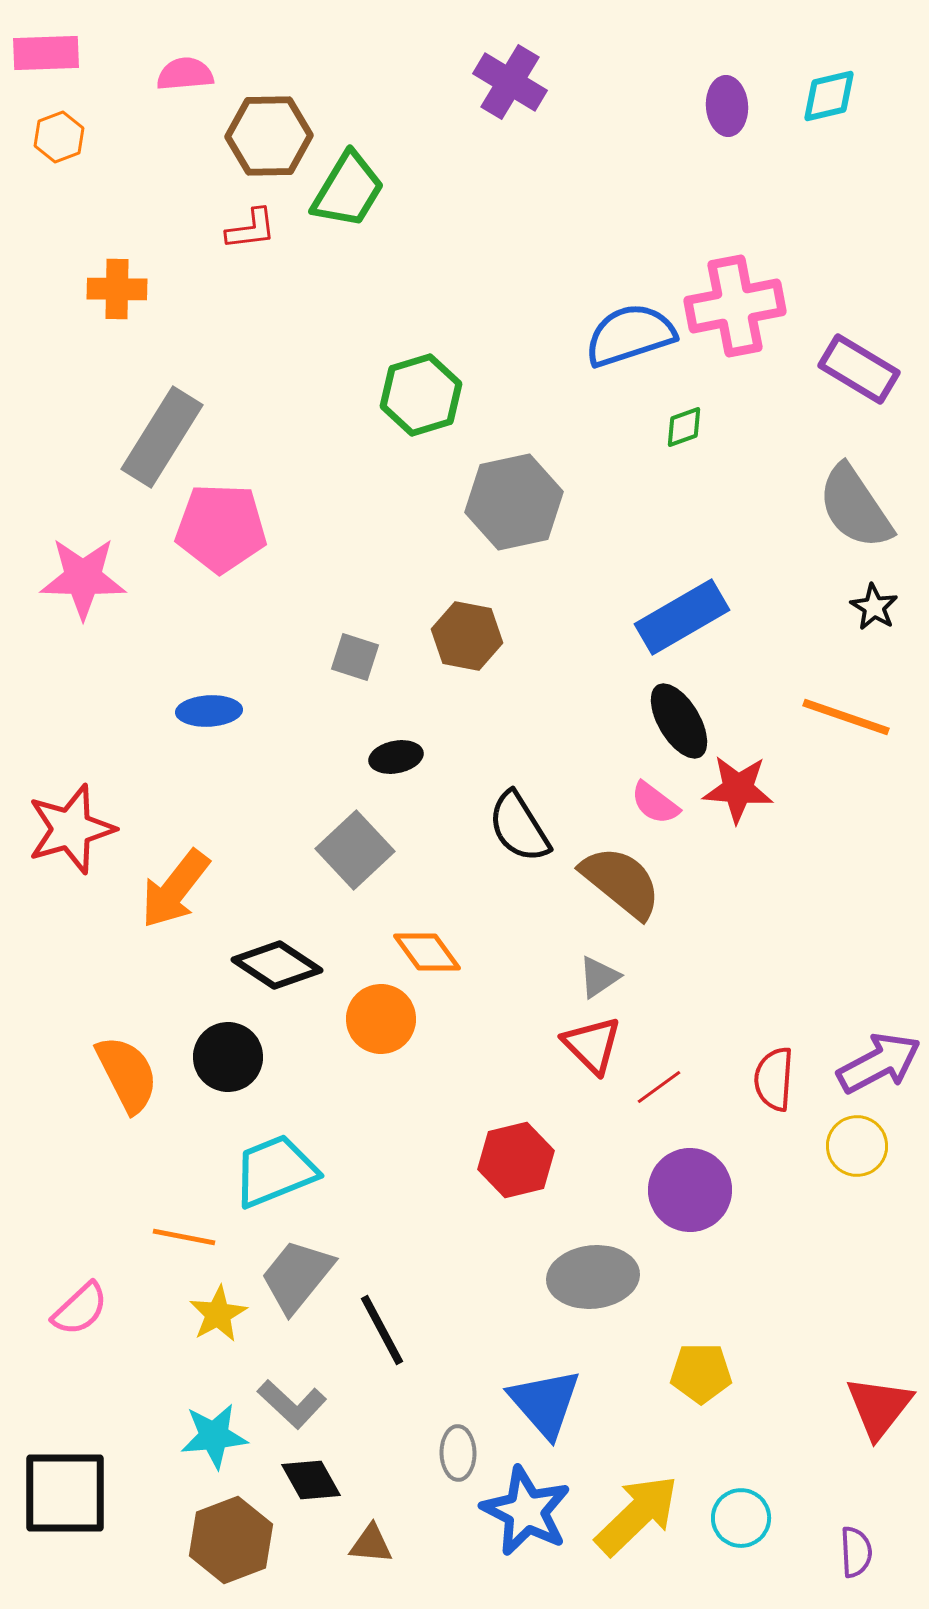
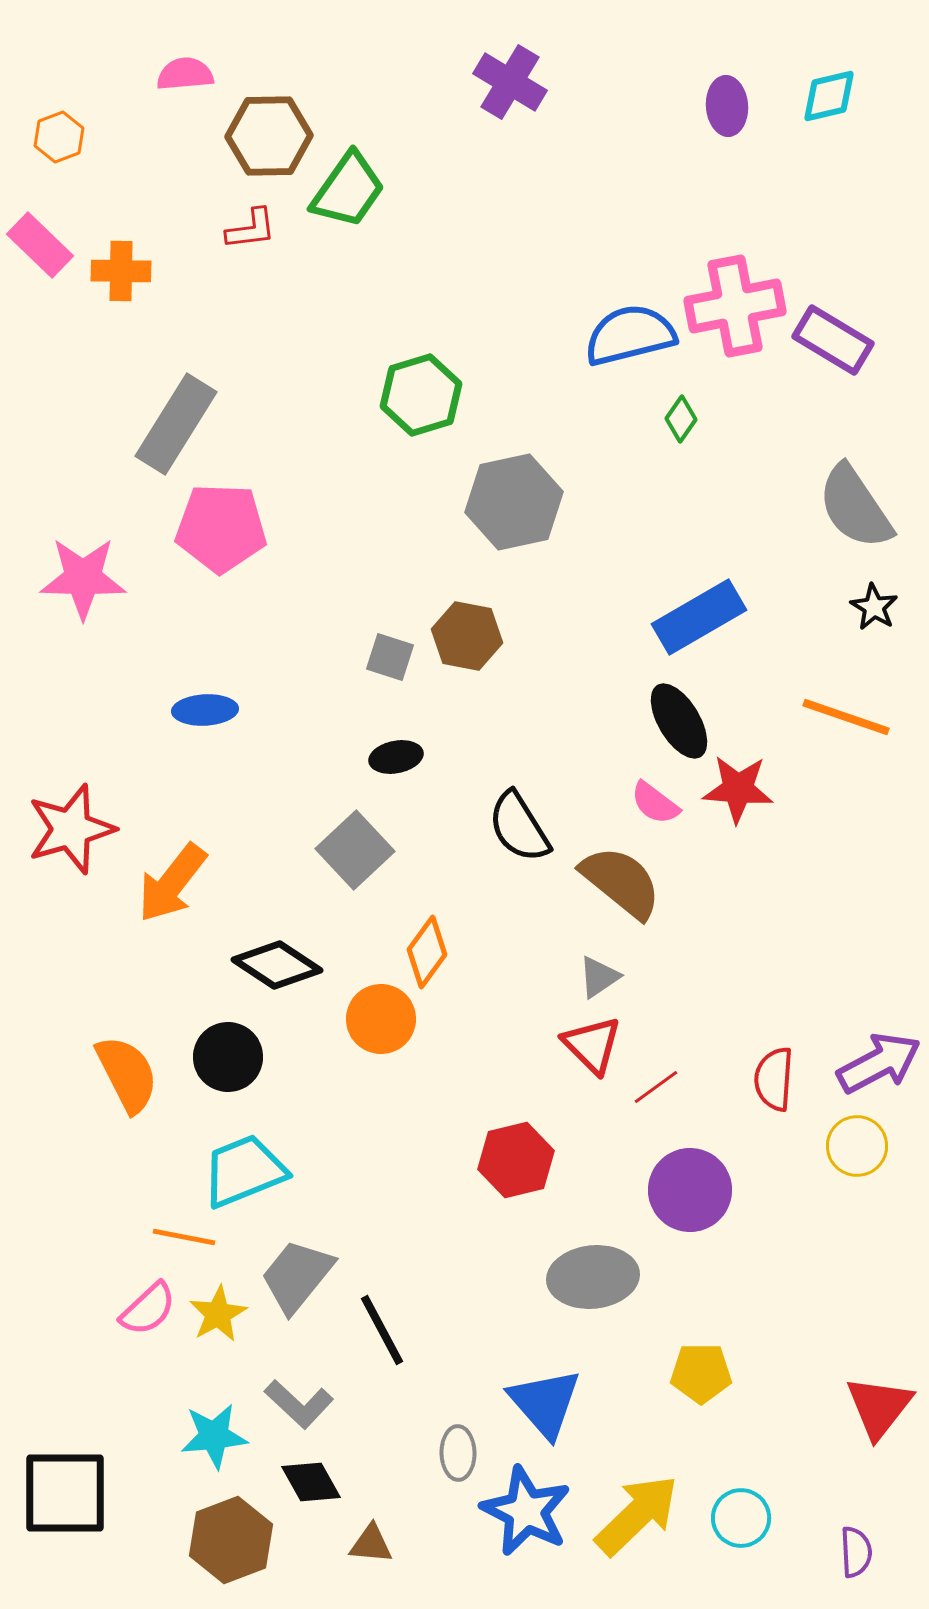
pink rectangle at (46, 53): moved 6 px left, 192 px down; rotated 46 degrees clockwise
green trapezoid at (348, 190): rotated 4 degrees clockwise
orange cross at (117, 289): moved 4 px right, 18 px up
blue semicircle at (630, 335): rotated 4 degrees clockwise
purple rectangle at (859, 369): moved 26 px left, 29 px up
green diamond at (684, 427): moved 3 px left, 8 px up; rotated 36 degrees counterclockwise
gray rectangle at (162, 437): moved 14 px right, 13 px up
blue rectangle at (682, 617): moved 17 px right
gray square at (355, 657): moved 35 px right
blue ellipse at (209, 711): moved 4 px left, 1 px up
orange arrow at (175, 889): moved 3 px left, 6 px up
orange diamond at (427, 952): rotated 72 degrees clockwise
red line at (659, 1087): moved 3 px left
cyan trapezoid at (275, 1171): moved 31 px left
pink semicircle at (80, 1309): moved 68 px right
gray L-shape at (292, 1404): moved 7 px right
black diamond at (311, 1480): moved 2 px down
